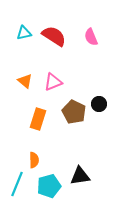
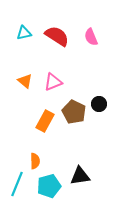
red semicircle: moved 3 px right
orange rectangle: moved 7 px right, 2 px down; rotated 10 degrees clockwise
orange semicircle: moved 1 px right, 1 px down
